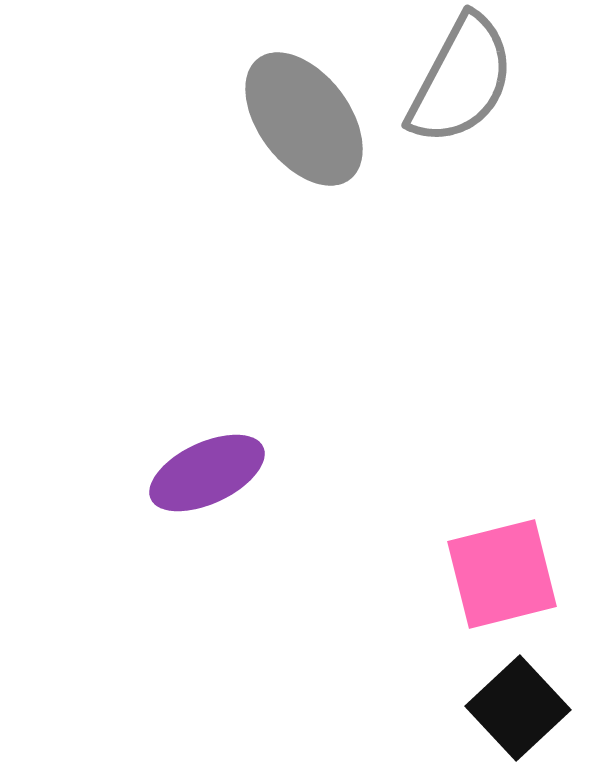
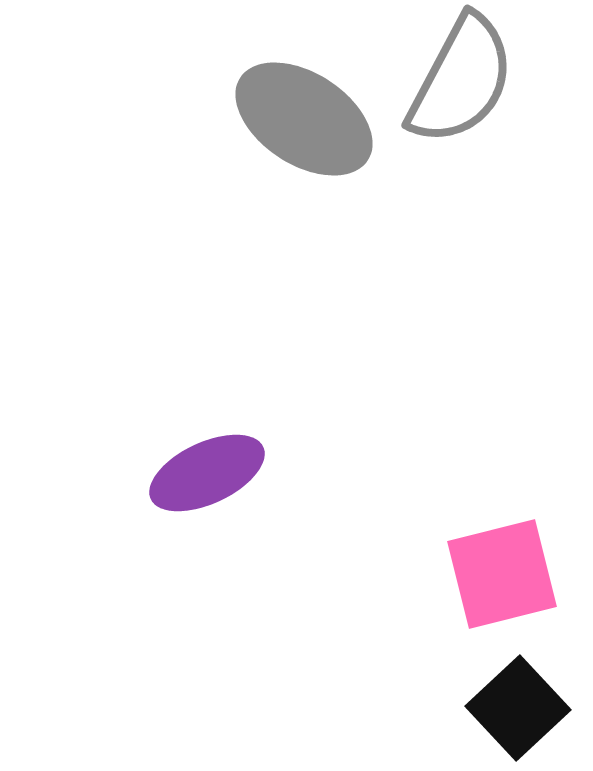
gray ellipse: rotated 20 degrees counterclockwise
